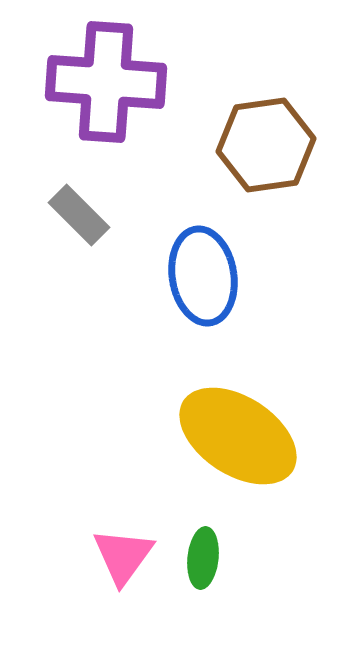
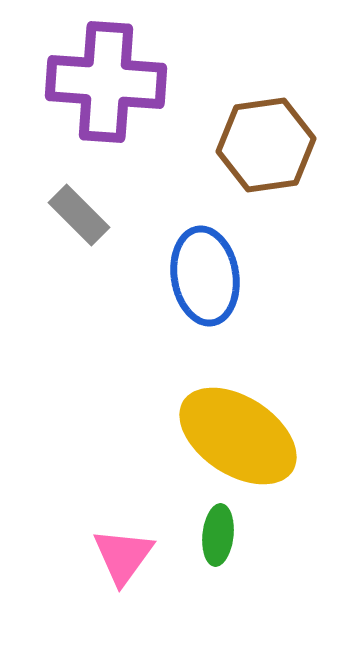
blue ellipse: moved 2 px right
green ellipse: moved 15 px right, 23 px up
